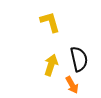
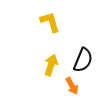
black semicircle: moved 4 px right, 1 px down; rotated 35 degrees clockwise
orange arrow: moved 1 px down
